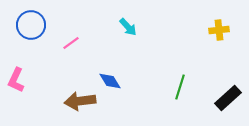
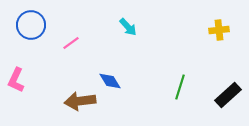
black rectangle: moved 3 px up
